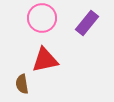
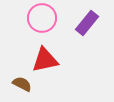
brown semicircle: rotated 126 degrees clockwise
